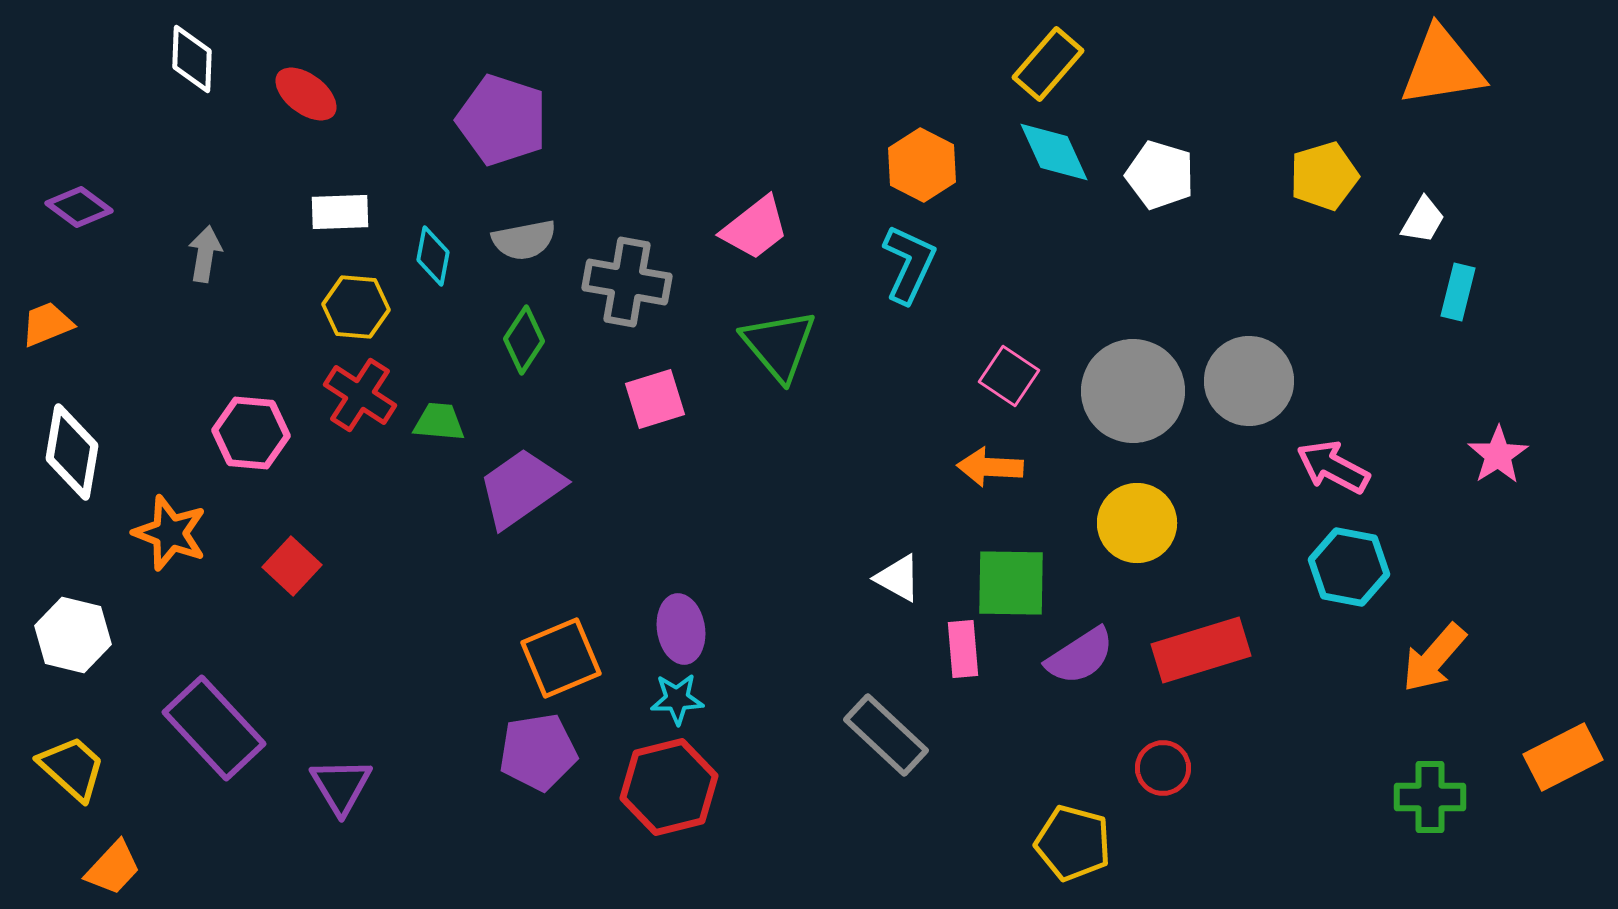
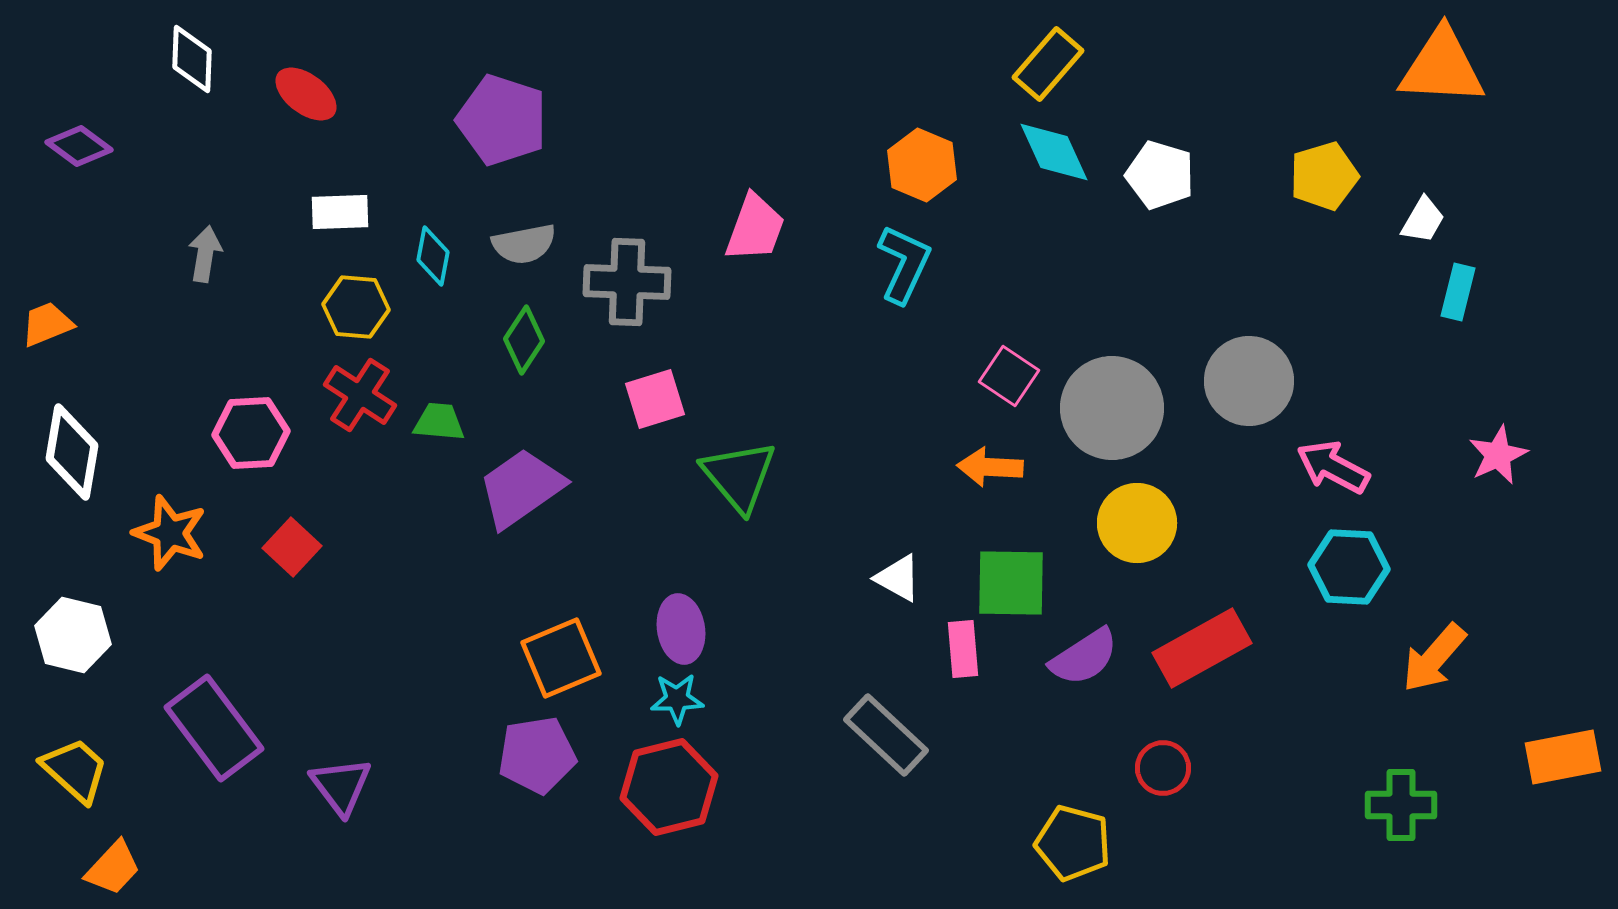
orange triangle at (1442, 67): rotated 12 degrees clockwise
orange hexagon at (922, 165): rotated 4 degrees counterclockwise
purple diamond at (79, 207): moved 61 px up
pink trapezoid at (755, 228): rotated 32 degrees counterclockwise
gray semicircle at (524, 240): moved 4 px down
cyan L-shape at (909, 264): moved 5 px left
gray cross at (627, 282): rotated 8 degrees counterclockwise
green triangle at (779, 345): moved 40 px left, 131 px down
gray circle at (1133, 391): moved 21 px left, 17 px down
pink hexagon at (251, 433): rotated 8 degrees counterclockwise
pink star at (1498, 455): rotated 8 degrees clockwise
red square at (292, 566): moved 19 px up
cyan hexagon at (1349, 567): rotated 8 degrees counterclockwise
red rectangle at (1201, 650): moved 1 px right, 2 px up; rotated 12 degrees counterclockwise
purple semicircle at (1080, 656): moved 4 px right, 1 px down
purple rectangle at (214, 728): rotated 6 degrees clockwise
purple pentagon at (538, 752): moved 1 px left, 3 px down
orange rectangle at (1563, 757): rotated 16 degrees clockwise
yellow trapezoid at (72, 768): moved 3 px right, 2 px down
purple triangle at (341, 786): rotated 6 degrees counterclockwise
green cross at (1430, 797): moved 29 px left, 8 px down
